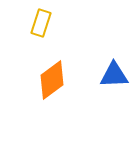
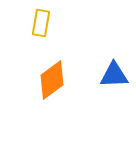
yellow rectangle: rotated 8 degrees counterclockwise
